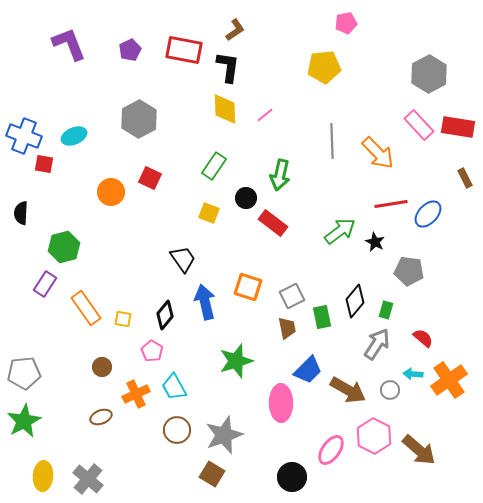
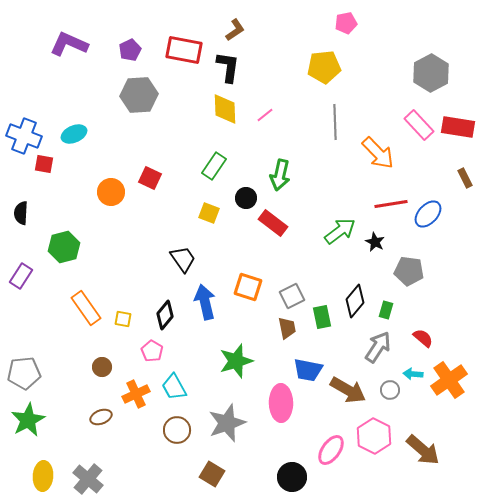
purple L-shape at (69, 44): rotated 45 degrees counterclockwise
gray hexagon at (429, 74): moved 2 px right, 1 px up
gray hexagon at (139, 119): moved 24 px up; rotated 24 degrees clockwise
cyan ellipse at (74, 136): moved 2 px up
gray line at (332, 141): moved 3 px right, 19 px up
purple rectangle at (45, 284): moved 24 px left, 8 px up
gray arrow at (377, 344): moved 1 px right, 3 px down
blue trapezoid at (308, 370): rotated 56 degrees clockwise
green star at (24, 421): moved 4 px right, 1 px up
gray star at (224, 435): moved 3 px right, 12 px up
brown arrow at (419, 450): moved 4 px right
